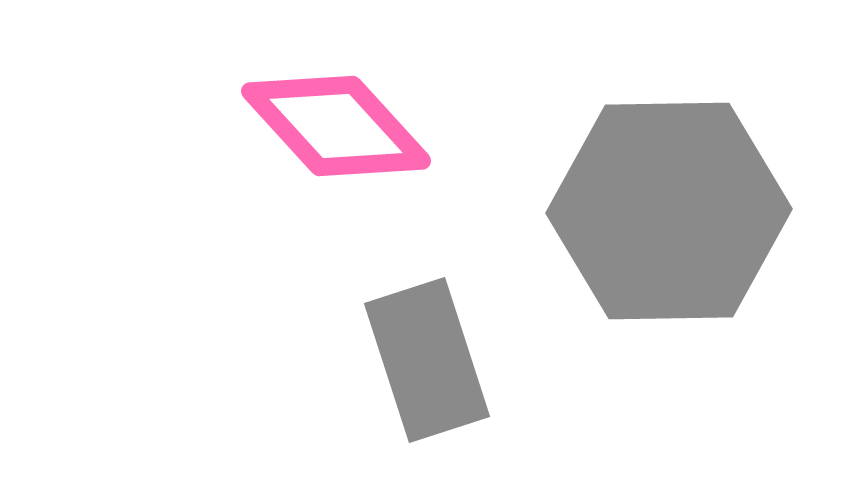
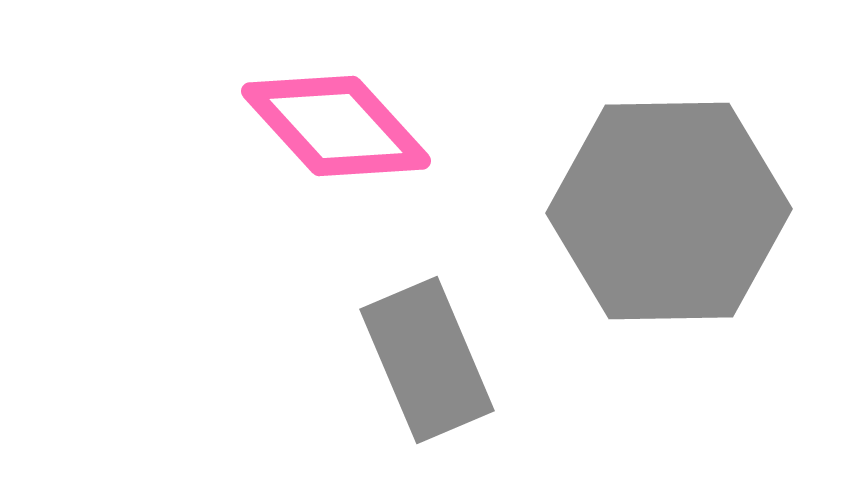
gray rectangle: rotated 5 degrees counterclockwise
